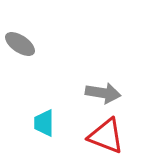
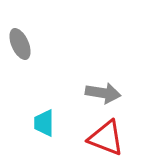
gray ellipse: rotated 32 degrees clockwise
red triangle: moved 2 px down
